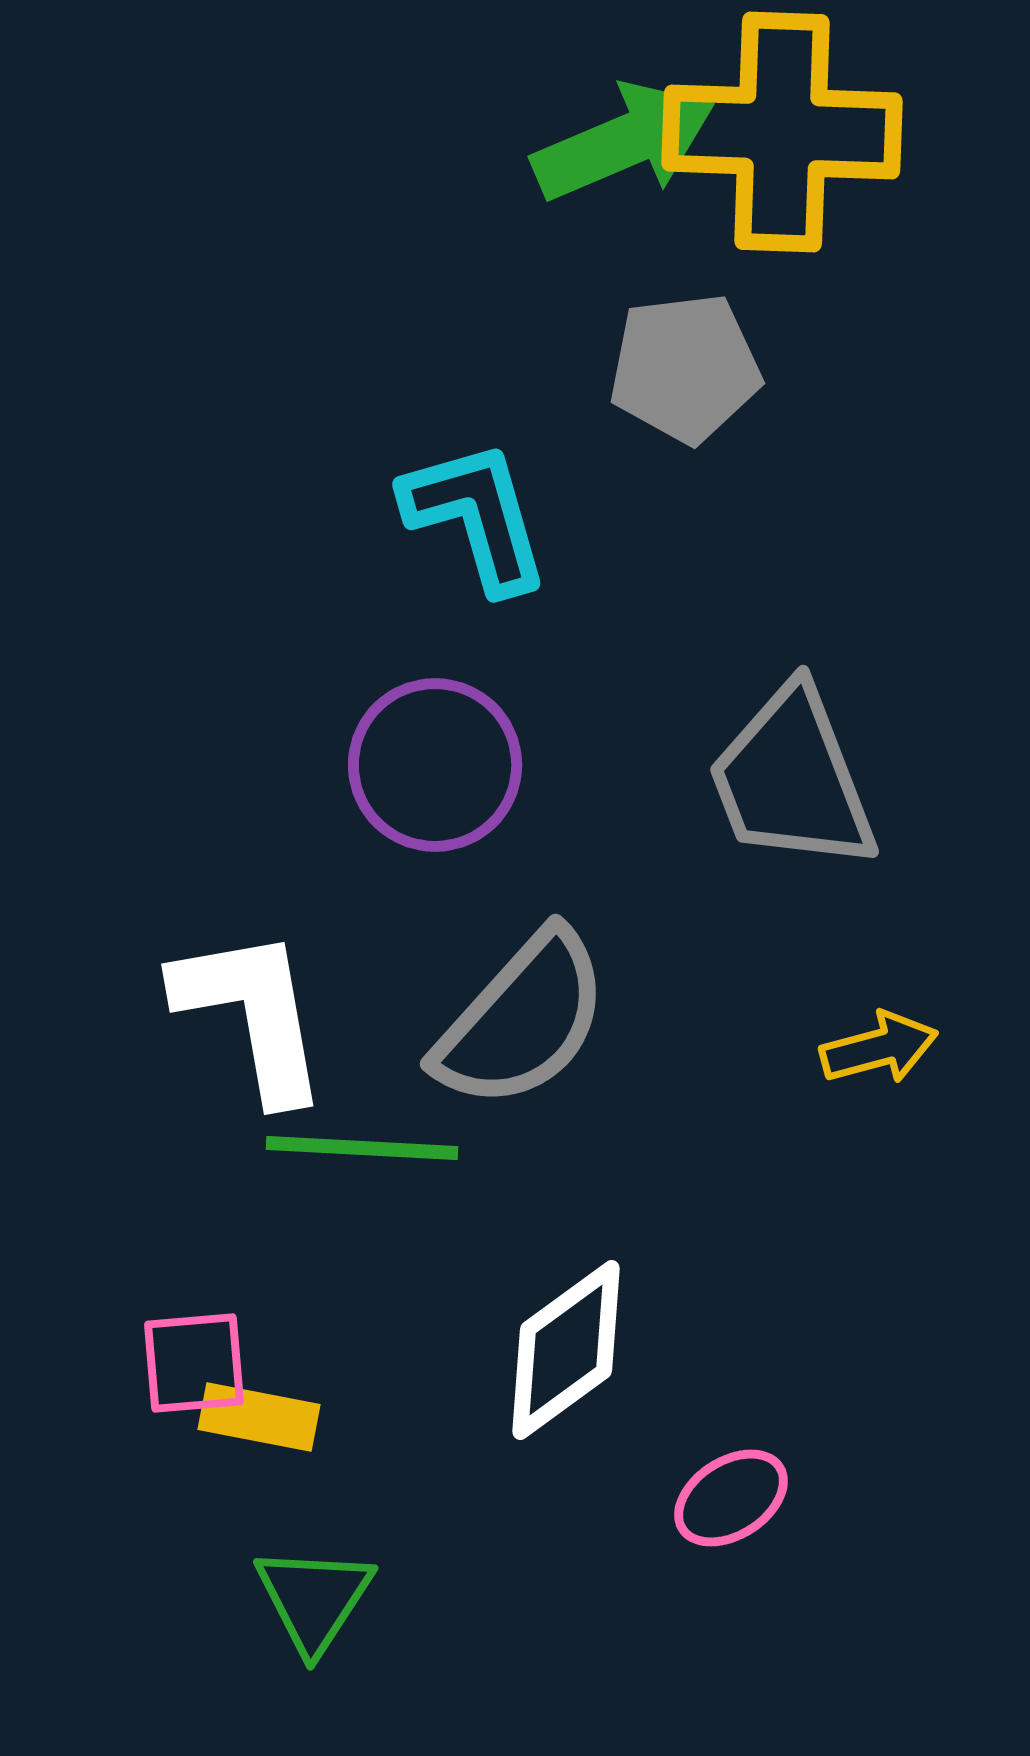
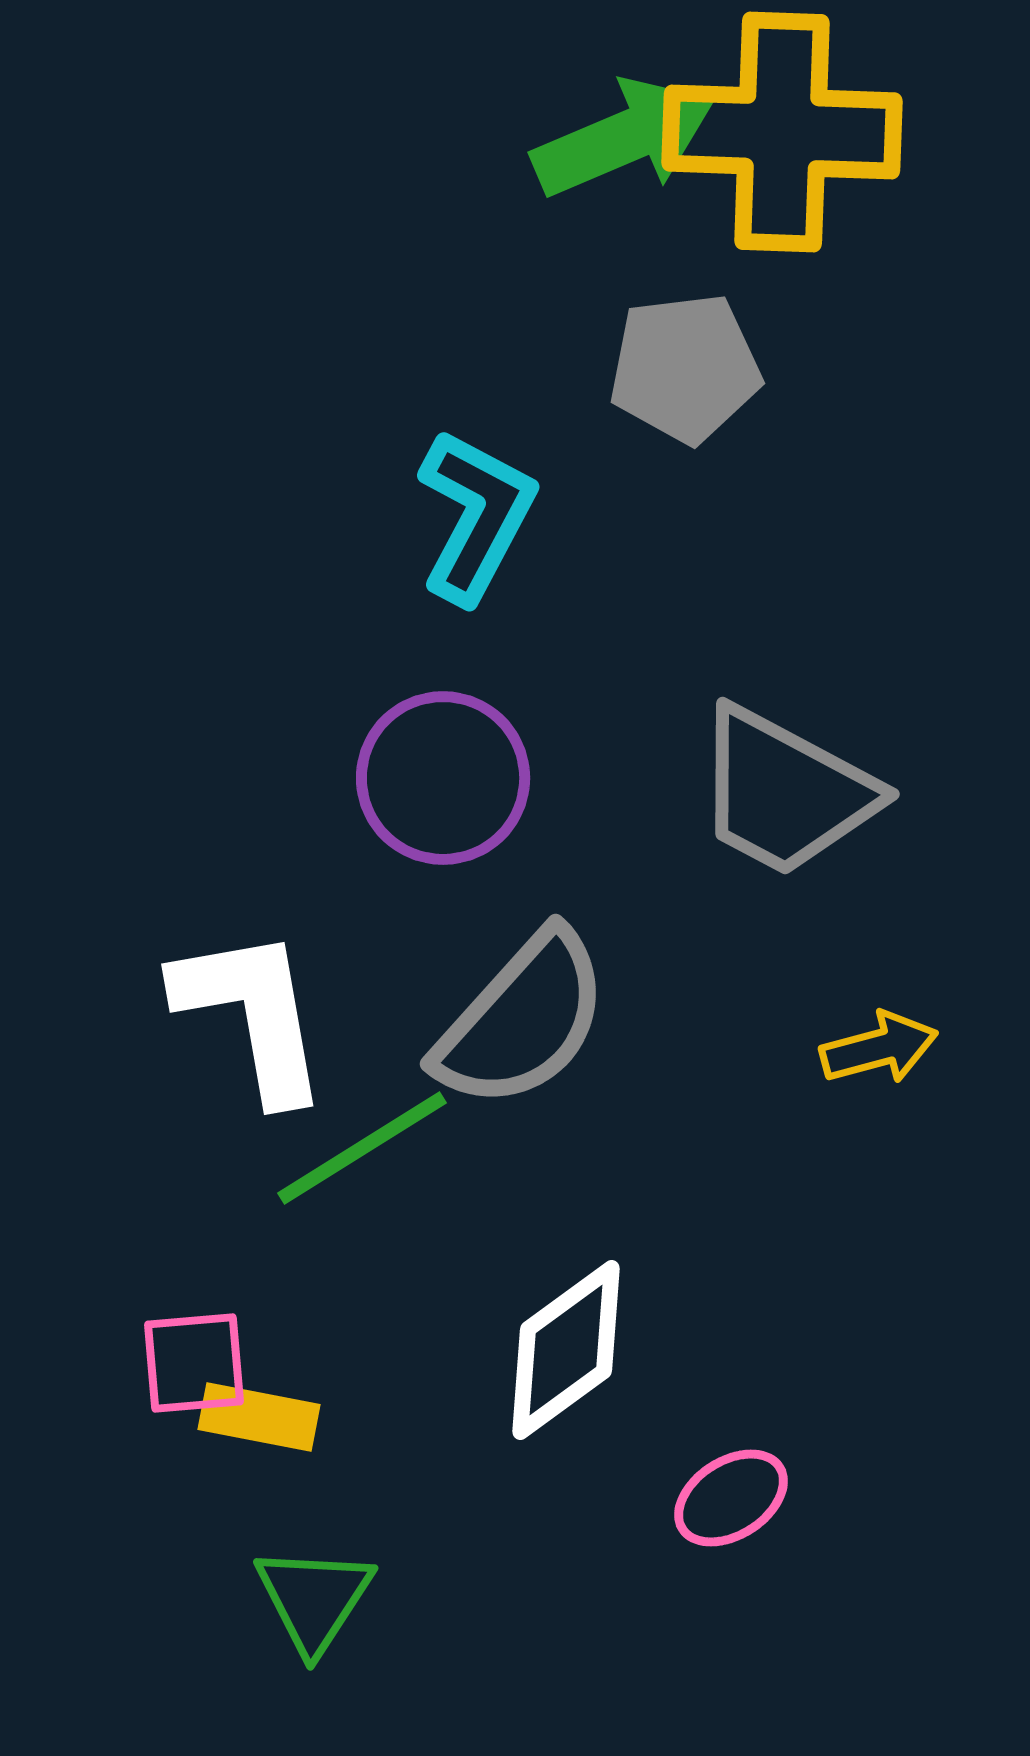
green arrow: moved 4 px up
cyan L-shape: rotated 44 degrees clockwise
purple circle: moved 8 px right, 13 px down
gray trapezoid: moved 7 px left, 13 px down; rotated 41 degrees counterclockwise
green line: rotated 35 degrees counterclockwise
